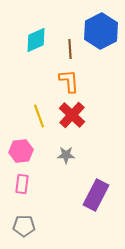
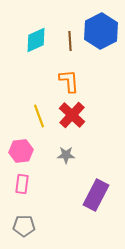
brown line: moved 8 px up
